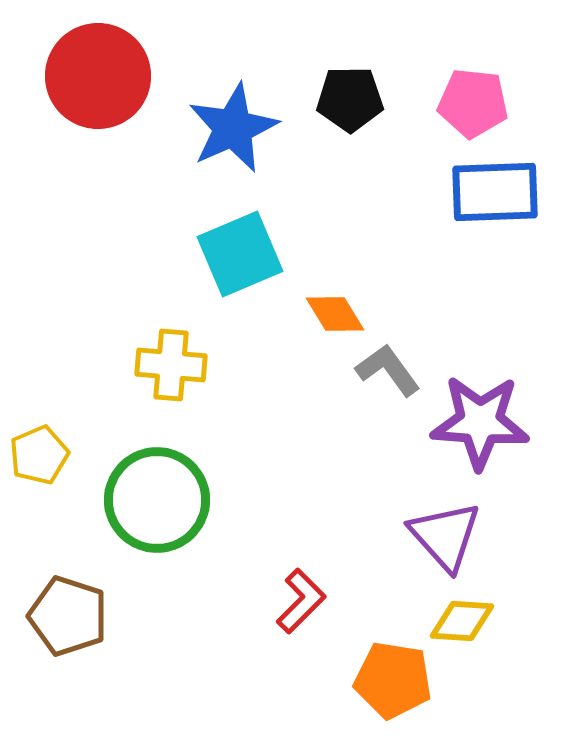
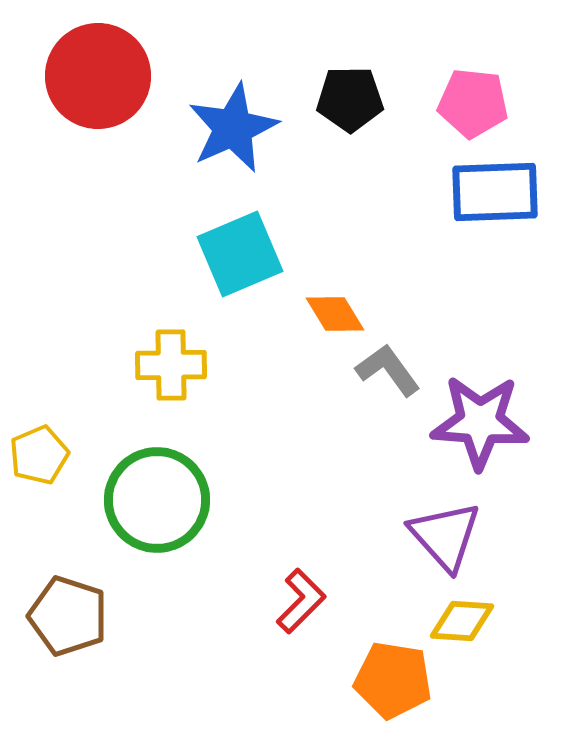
yellow cross: rotated 6 degrees counterclockwise
